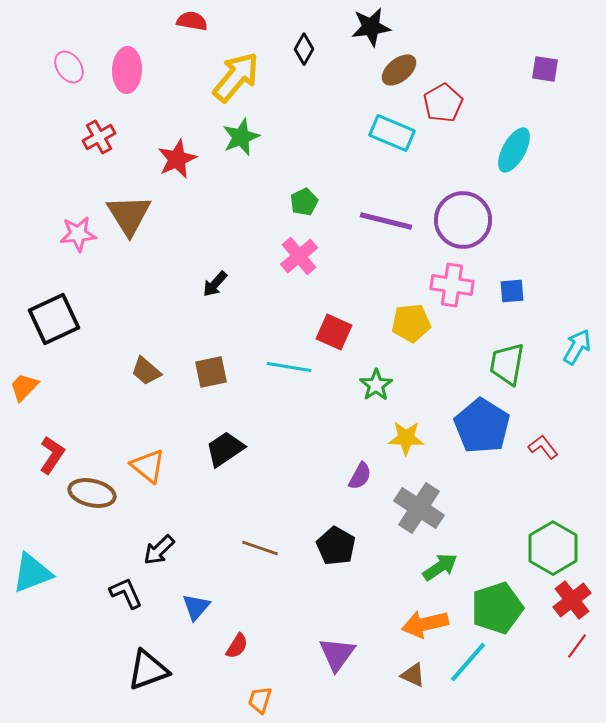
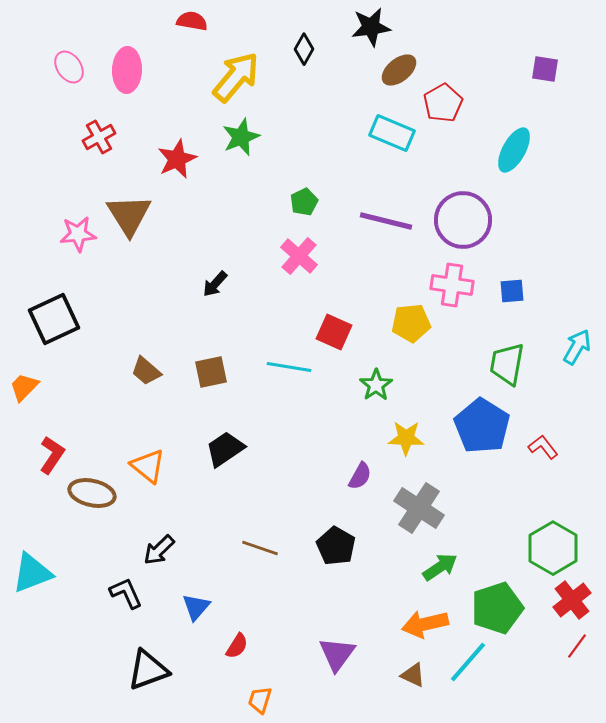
pink cross at (299, 256): rotated 9 degrees counterclockwise
